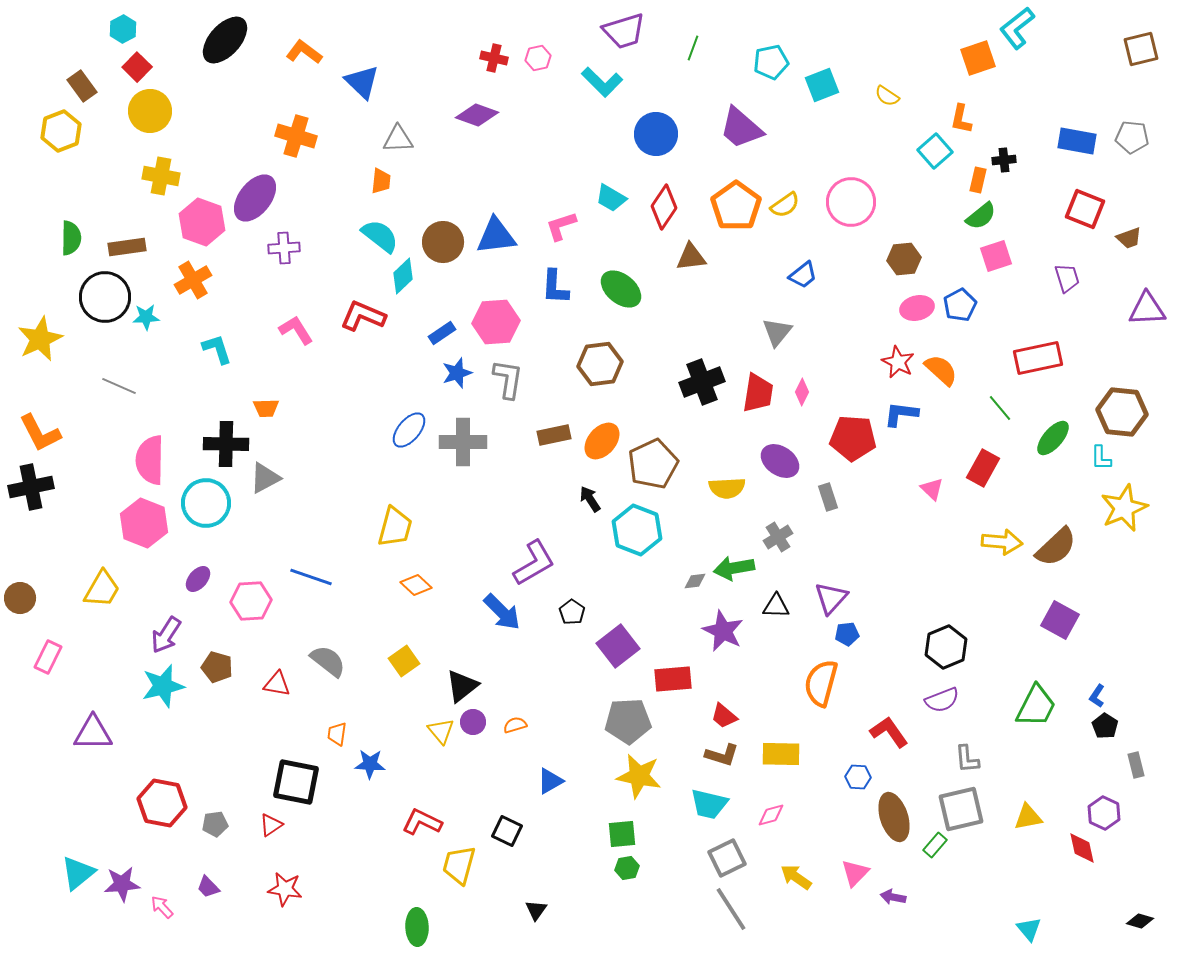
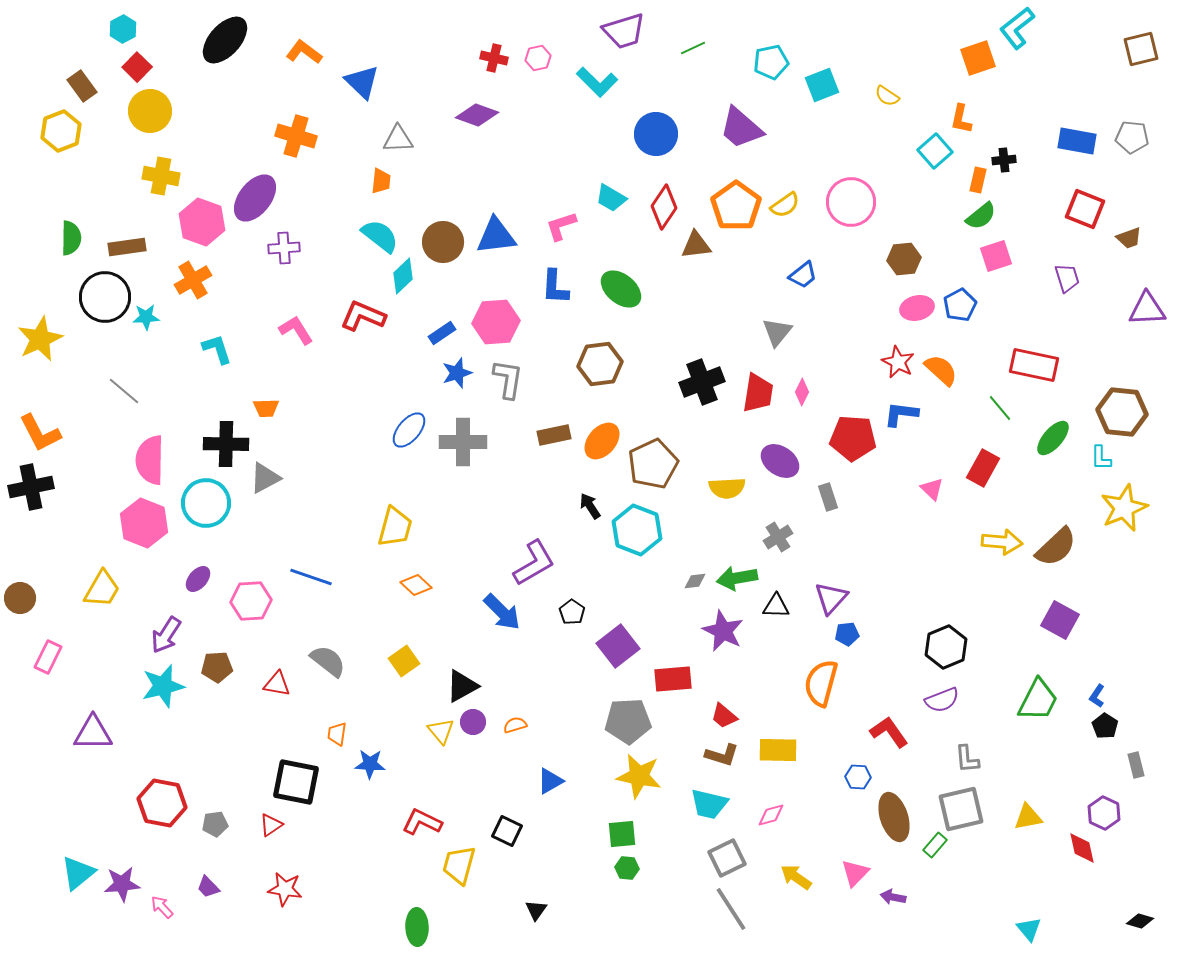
green line at (693, 48): rotated 45 degrees clockwise
cyan L-shape at (602, 82): moved 5 px left
brown triangle at (691, 257): moved 5 px right, 12 px up
red rectangle at (1038, 358): moved 4 px left, 7 px down; rotated 24 degrees clockwise
gray line at (119, 386): moved 5 px right, 5 px down; rotated 16 degrees clockwise
black arrow at (590, 499): moved 7 px down
green arrow at (734, 568): moved 3 px right, 10 px down
brown pentagon at (217, 667): rotated 20 degrees counterclockwise
black triangle at (462, 686): rotated 9 degrees clockwise
green trapezoid at (1036, 706): moved 2 px right, 6 px up
yellow rectangle at (781, 754): moved 3 px left, 4 px up
green hexagon at (627, 868): rotated 15 degrees clockwise
